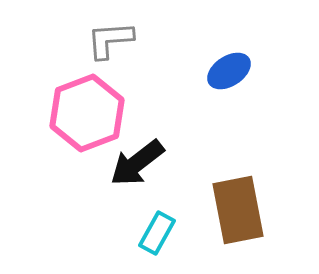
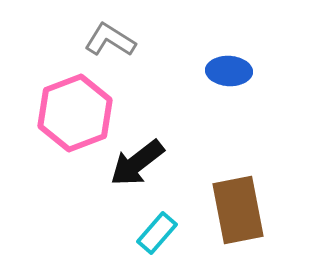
gray L-shape: rotated 36 degrees clockwise
blue ellipse: rotated 36 degrees clockwise
pink hexagon: moved 12 px left
cyan rectangle: rotated 12 degrees clockwise
